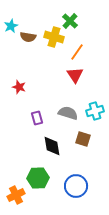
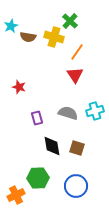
brown square: moved 6 px left, 9 px down
